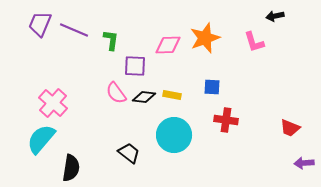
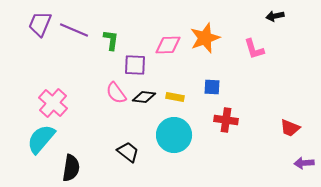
pink L-shape: moved 7 px down
purple square: moved 1 px up
yellow rectangle: moved 3 px right, 2 px down
black trapezoid: moved 1 px left, 1 px up
